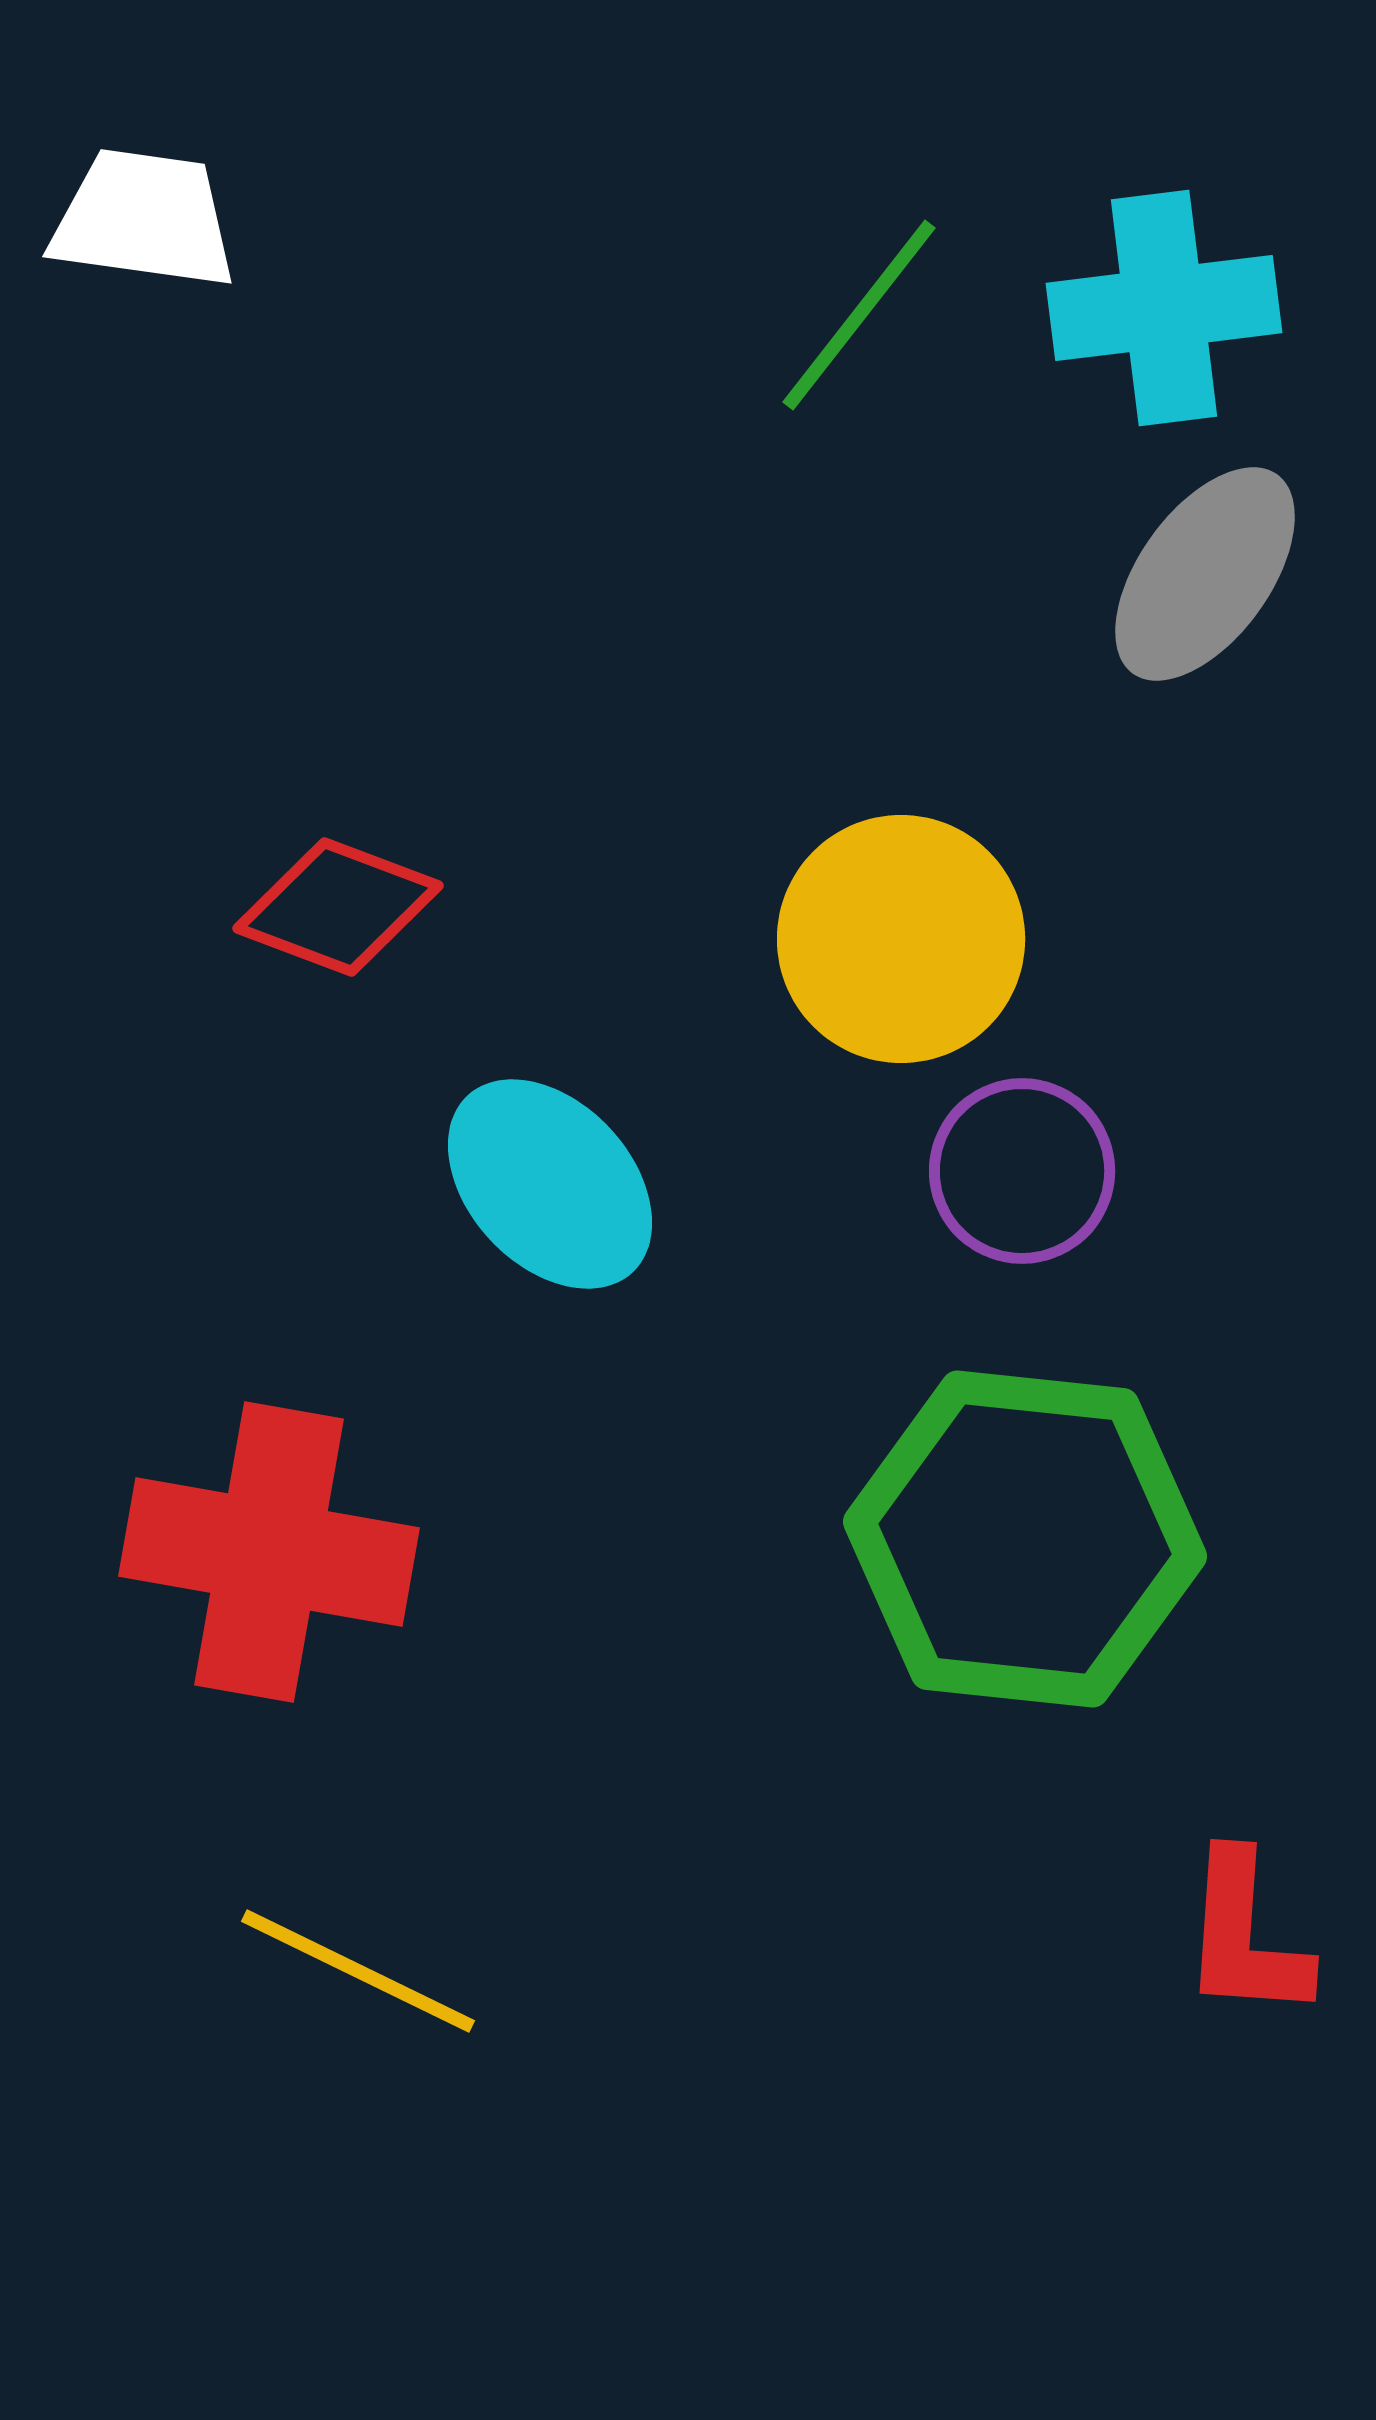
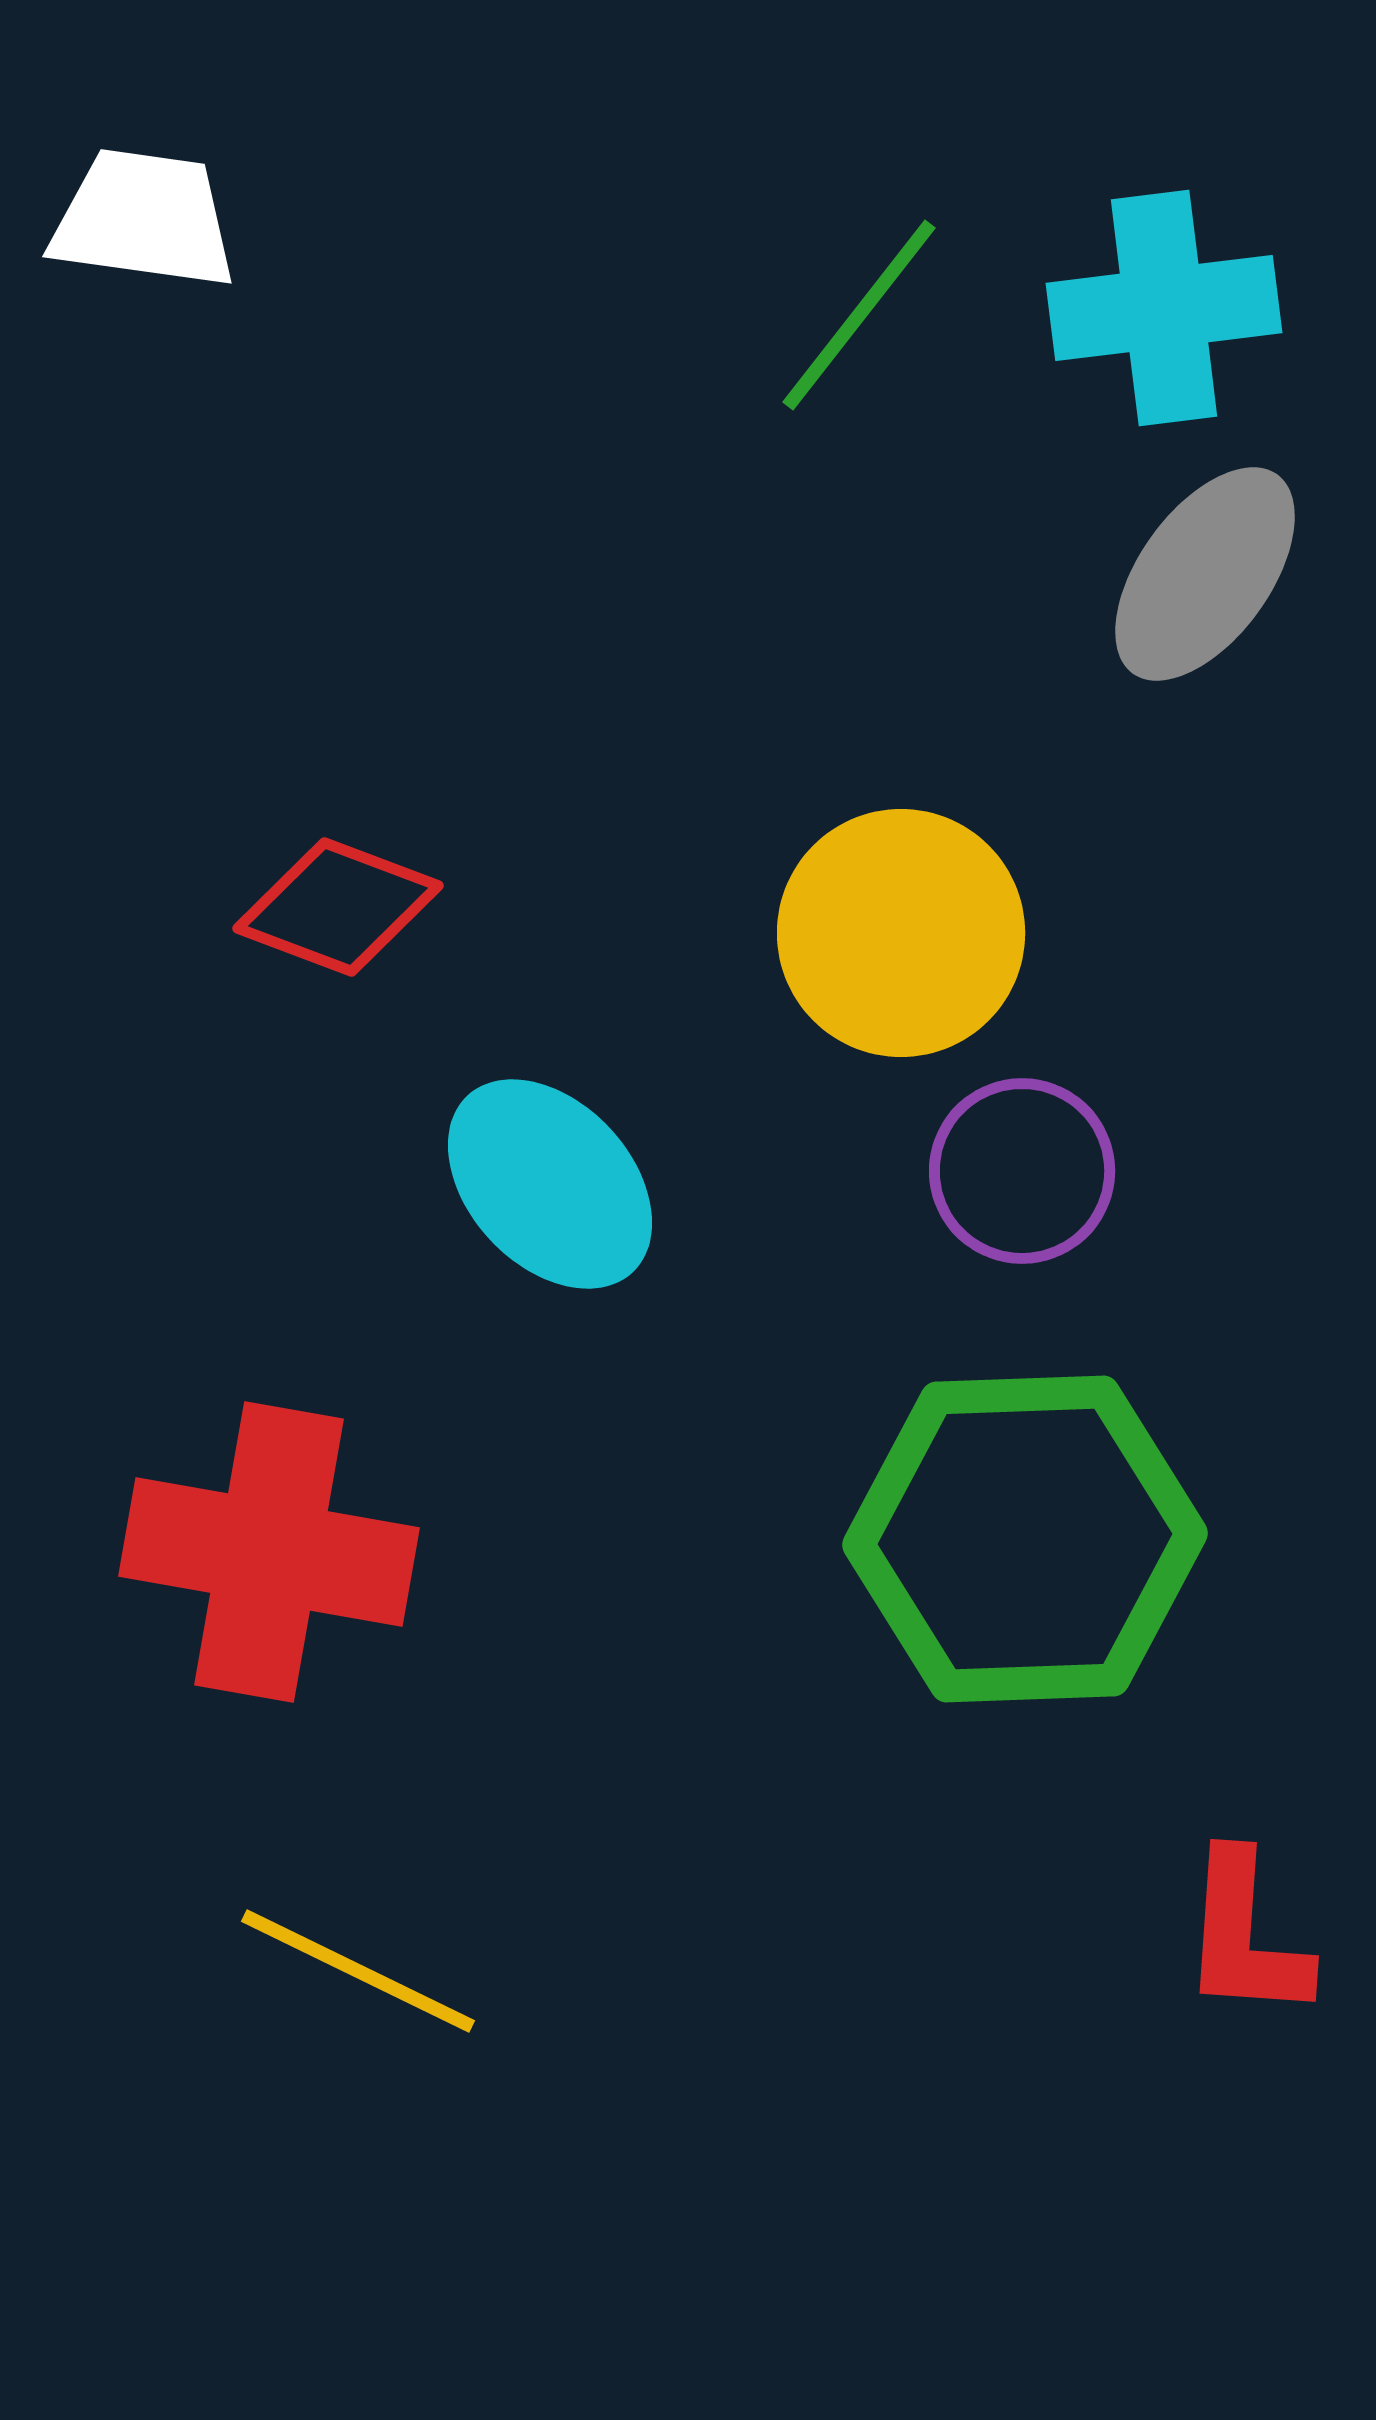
yellow circle: moved 6 px up
green hexagon: rotated 8 degrees counterclockwise
